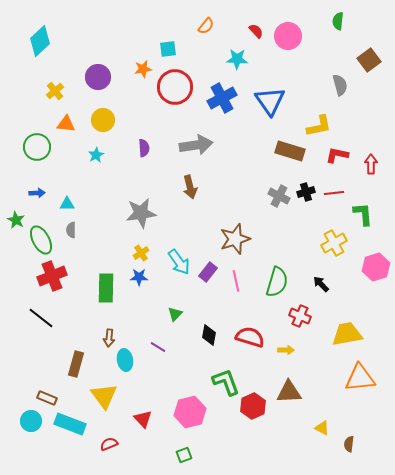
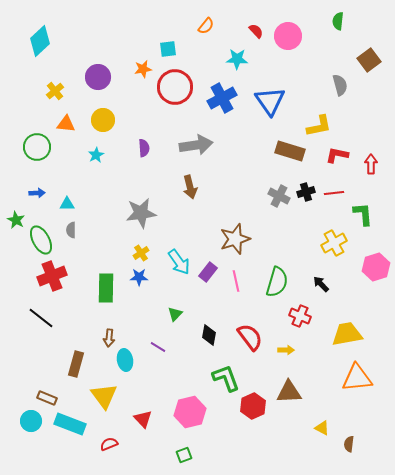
red semicircle at (250, 337): rotated 36 degrees clockwise
orange triangle at (360, 378): moved 3 px left
green L-shape at (226, 382): moved 4 px up
